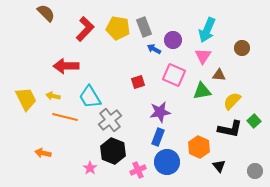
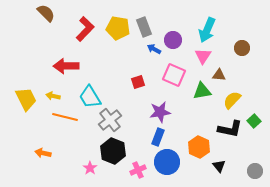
yellow semicircle: moved 1 px up
